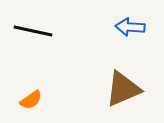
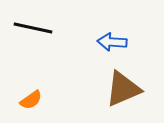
blue arrow: moved 18 px left, 15 px down
black line: moved 3 px up
